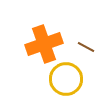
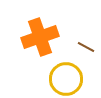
orange cross: moved 4 px left, 7 px up
